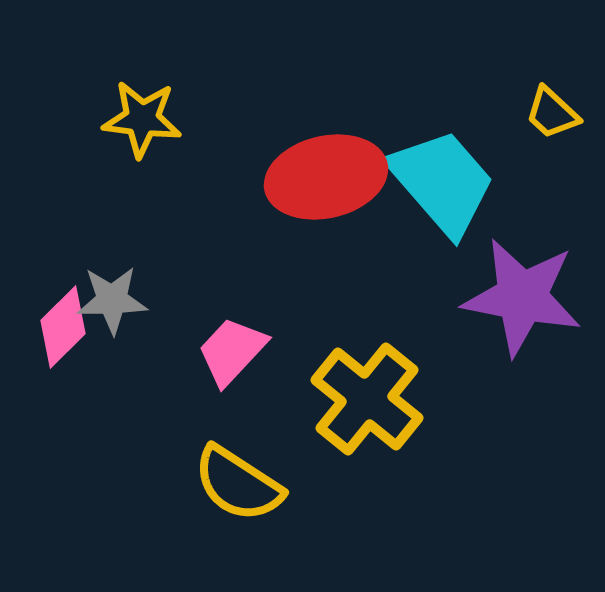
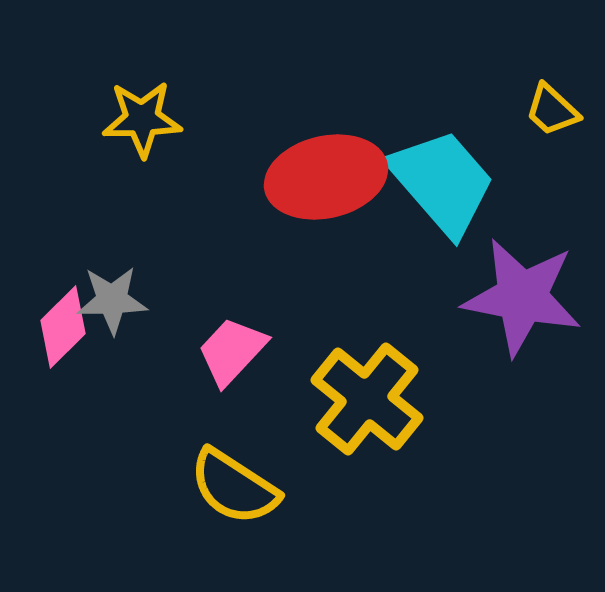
yellow trapezoid: moved 3 px up
yellow star: rotated 8 degrees counterclockwise
yellow semicircle: moved 4 px left, 3 px down
